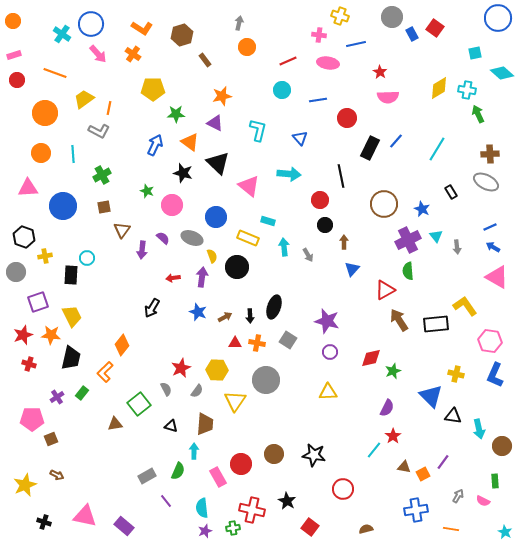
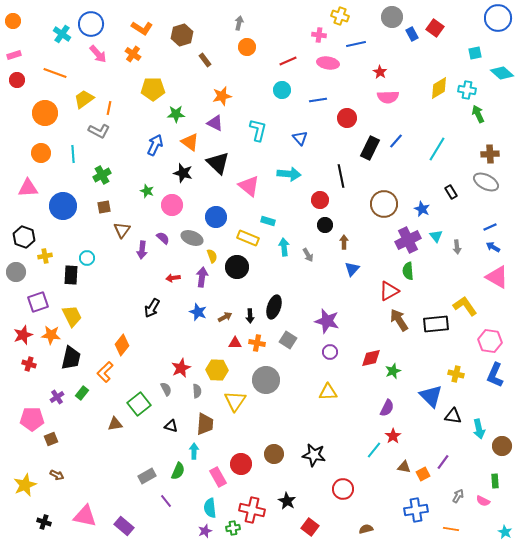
red triangle at (385, 290): moved 4 px right, 1 px down
gray semicircle at (197, 391): rotated 40 degrees counterclockwise
cyan semicircle at (202, 508): moved 8 px right
